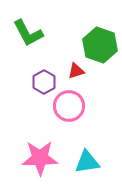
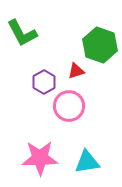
green L-shape: moved 6 px left
